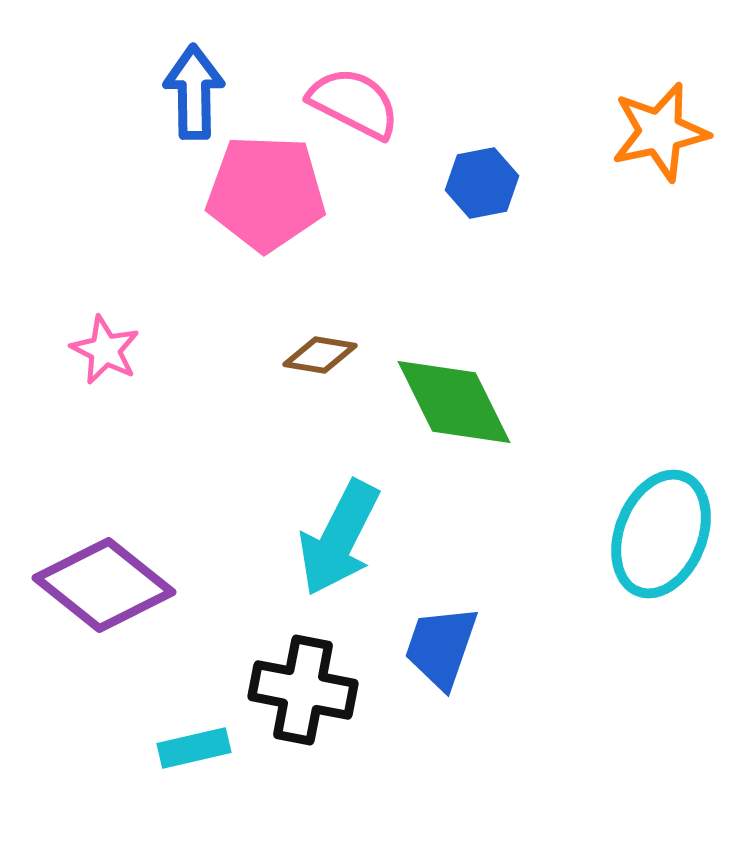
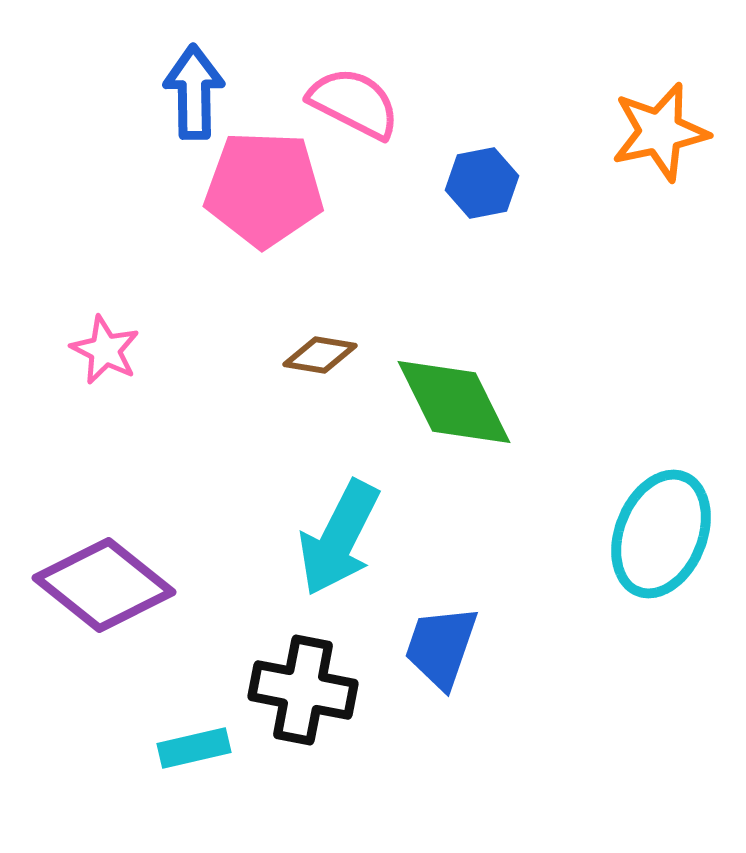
pink pentagon: moved 2 px left, 4 px up
